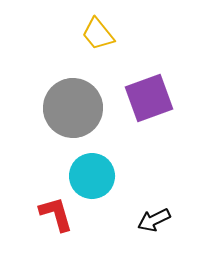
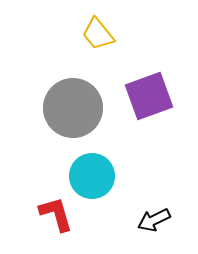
purple square: moved 2 px up
